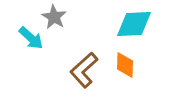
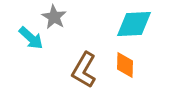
brown L-shape: rotated 18 degrees counterclockwise
